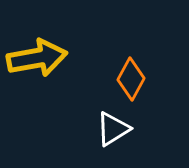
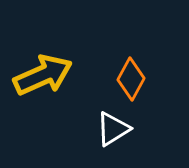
yellow arrow: moved 6 px right, 17 px down; rotated 14 degrees counterclockwise
